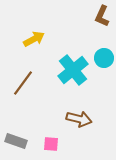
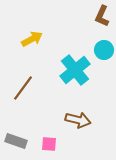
yellow arrow: moved 2 px left
cyan circle: moved 8 px up
cyan cross: moved 2 px right
brown line: moved 5 px down
brown arrow: moved 1 px left, 1 px down
pink square: moved 2 px left
